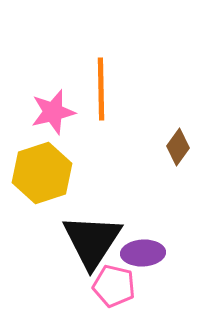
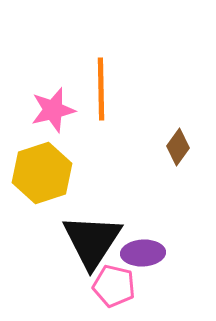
pink star: moved 2 px up
